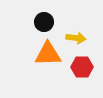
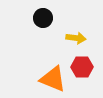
black circle: moved 1 px left, 4 px up
orange triangle: moved 5 px right, 25 px down; rotated 24 degrees clockwise
